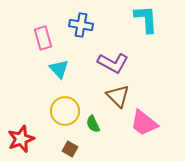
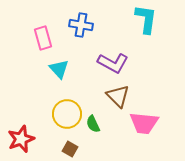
cyan L-shape: rotated 12 degrees clockwise
yellow circle: moved 2 px right, 3 px down
pink trapezoid: rotated 32 degrees counterclockwise
